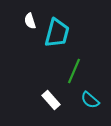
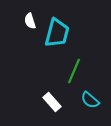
white rectangle: moved 1 px right, 2 px down
